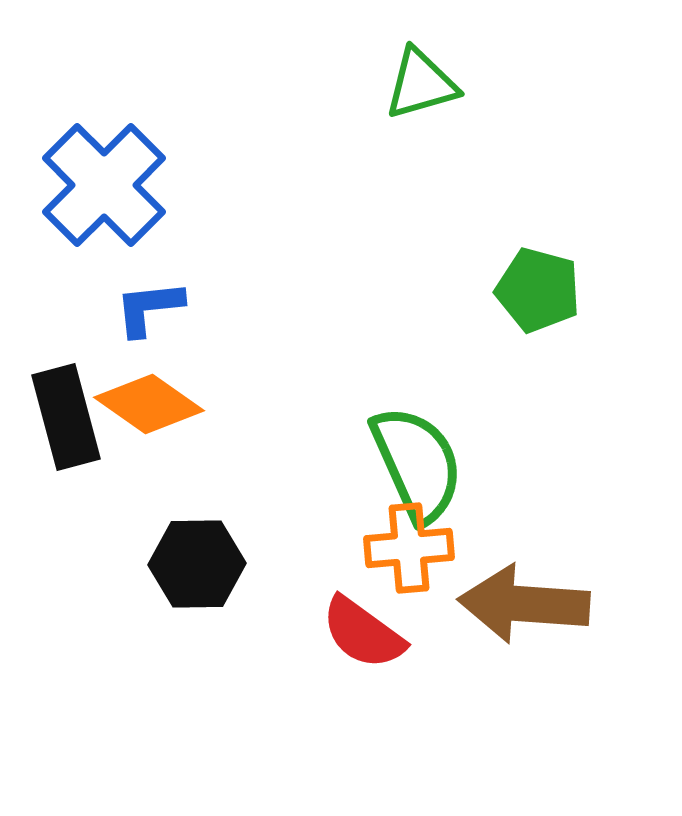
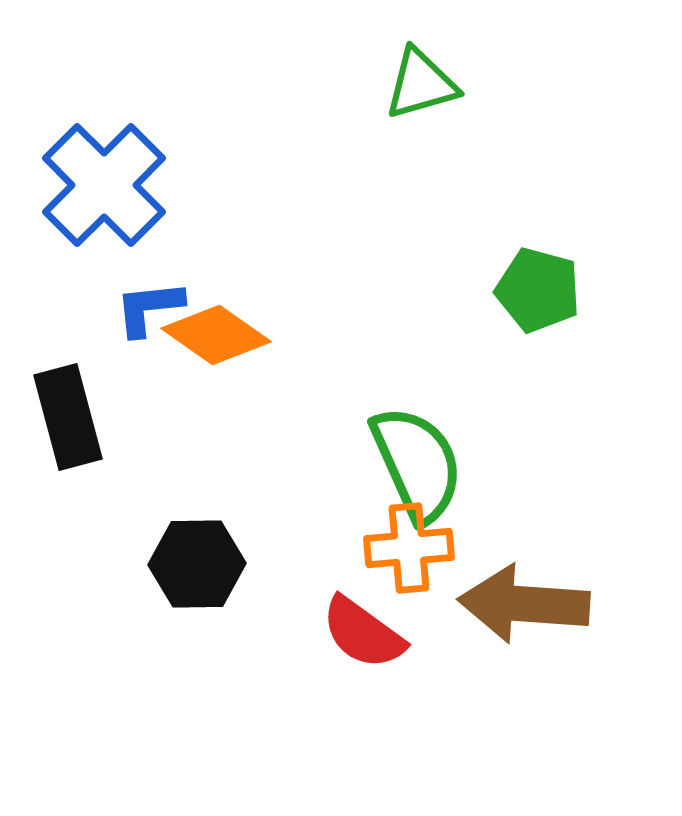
orange diamond: moved 67 px right, 69 px up
black rectangle: moved 2 px right
